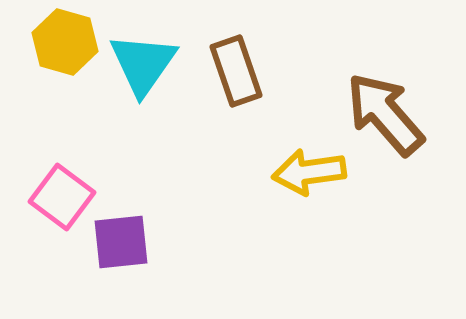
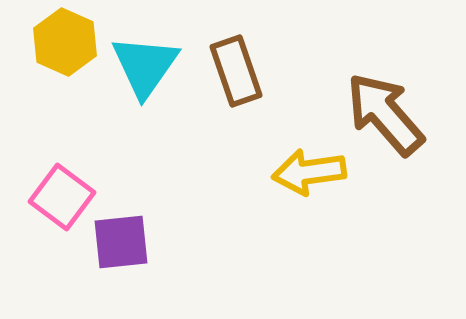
yellow hexagon: rotated 8 degrees clockwise
cyan triangle: moved 2 px right, 2 px down
